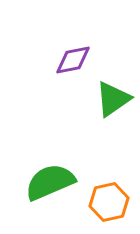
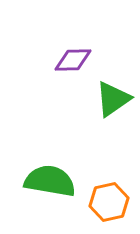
purple diamond: rotated 9 degrees clockwise
green semicircle: moved 1 px up; rotated 33 degrees clockwise
